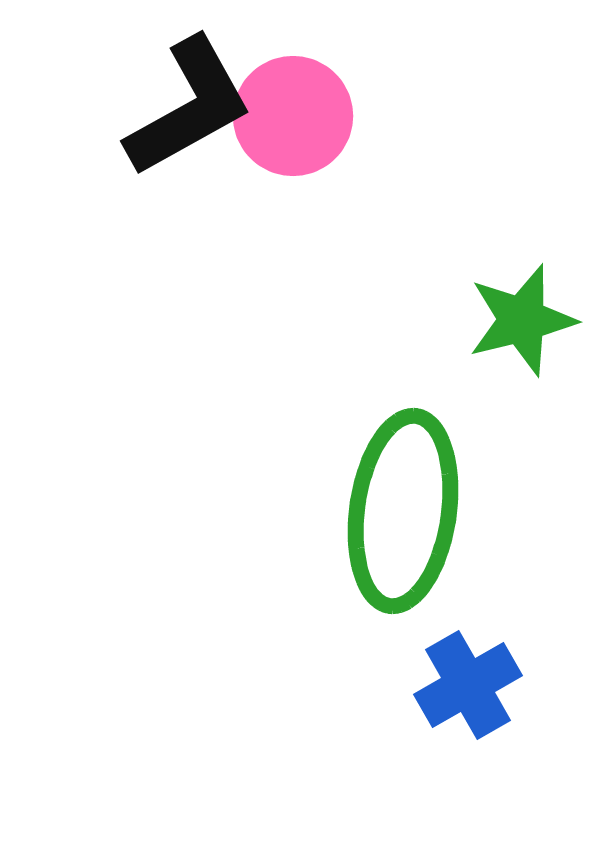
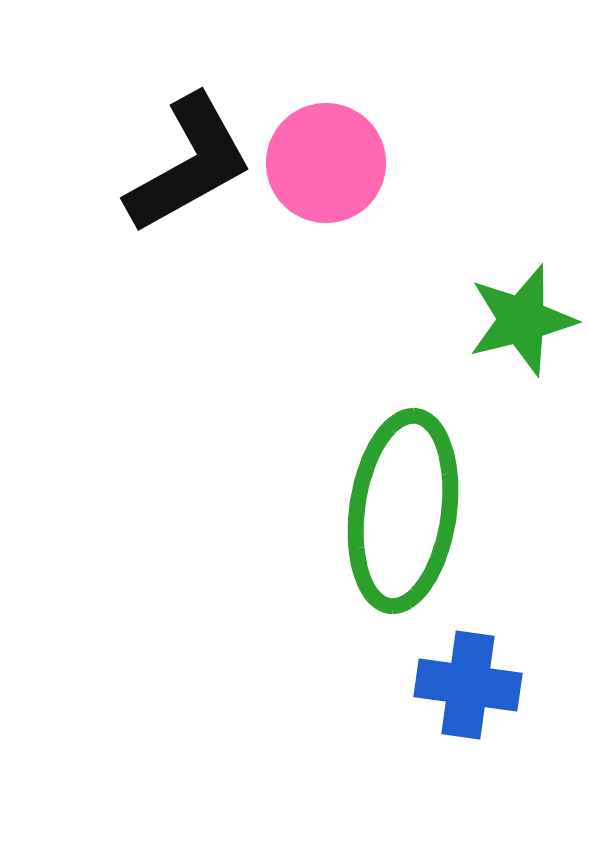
black L-shape: moved 57 px down
pink circle: moved 33 px right, 47 px down
blue cross: rotated 38 degrees clockwise
